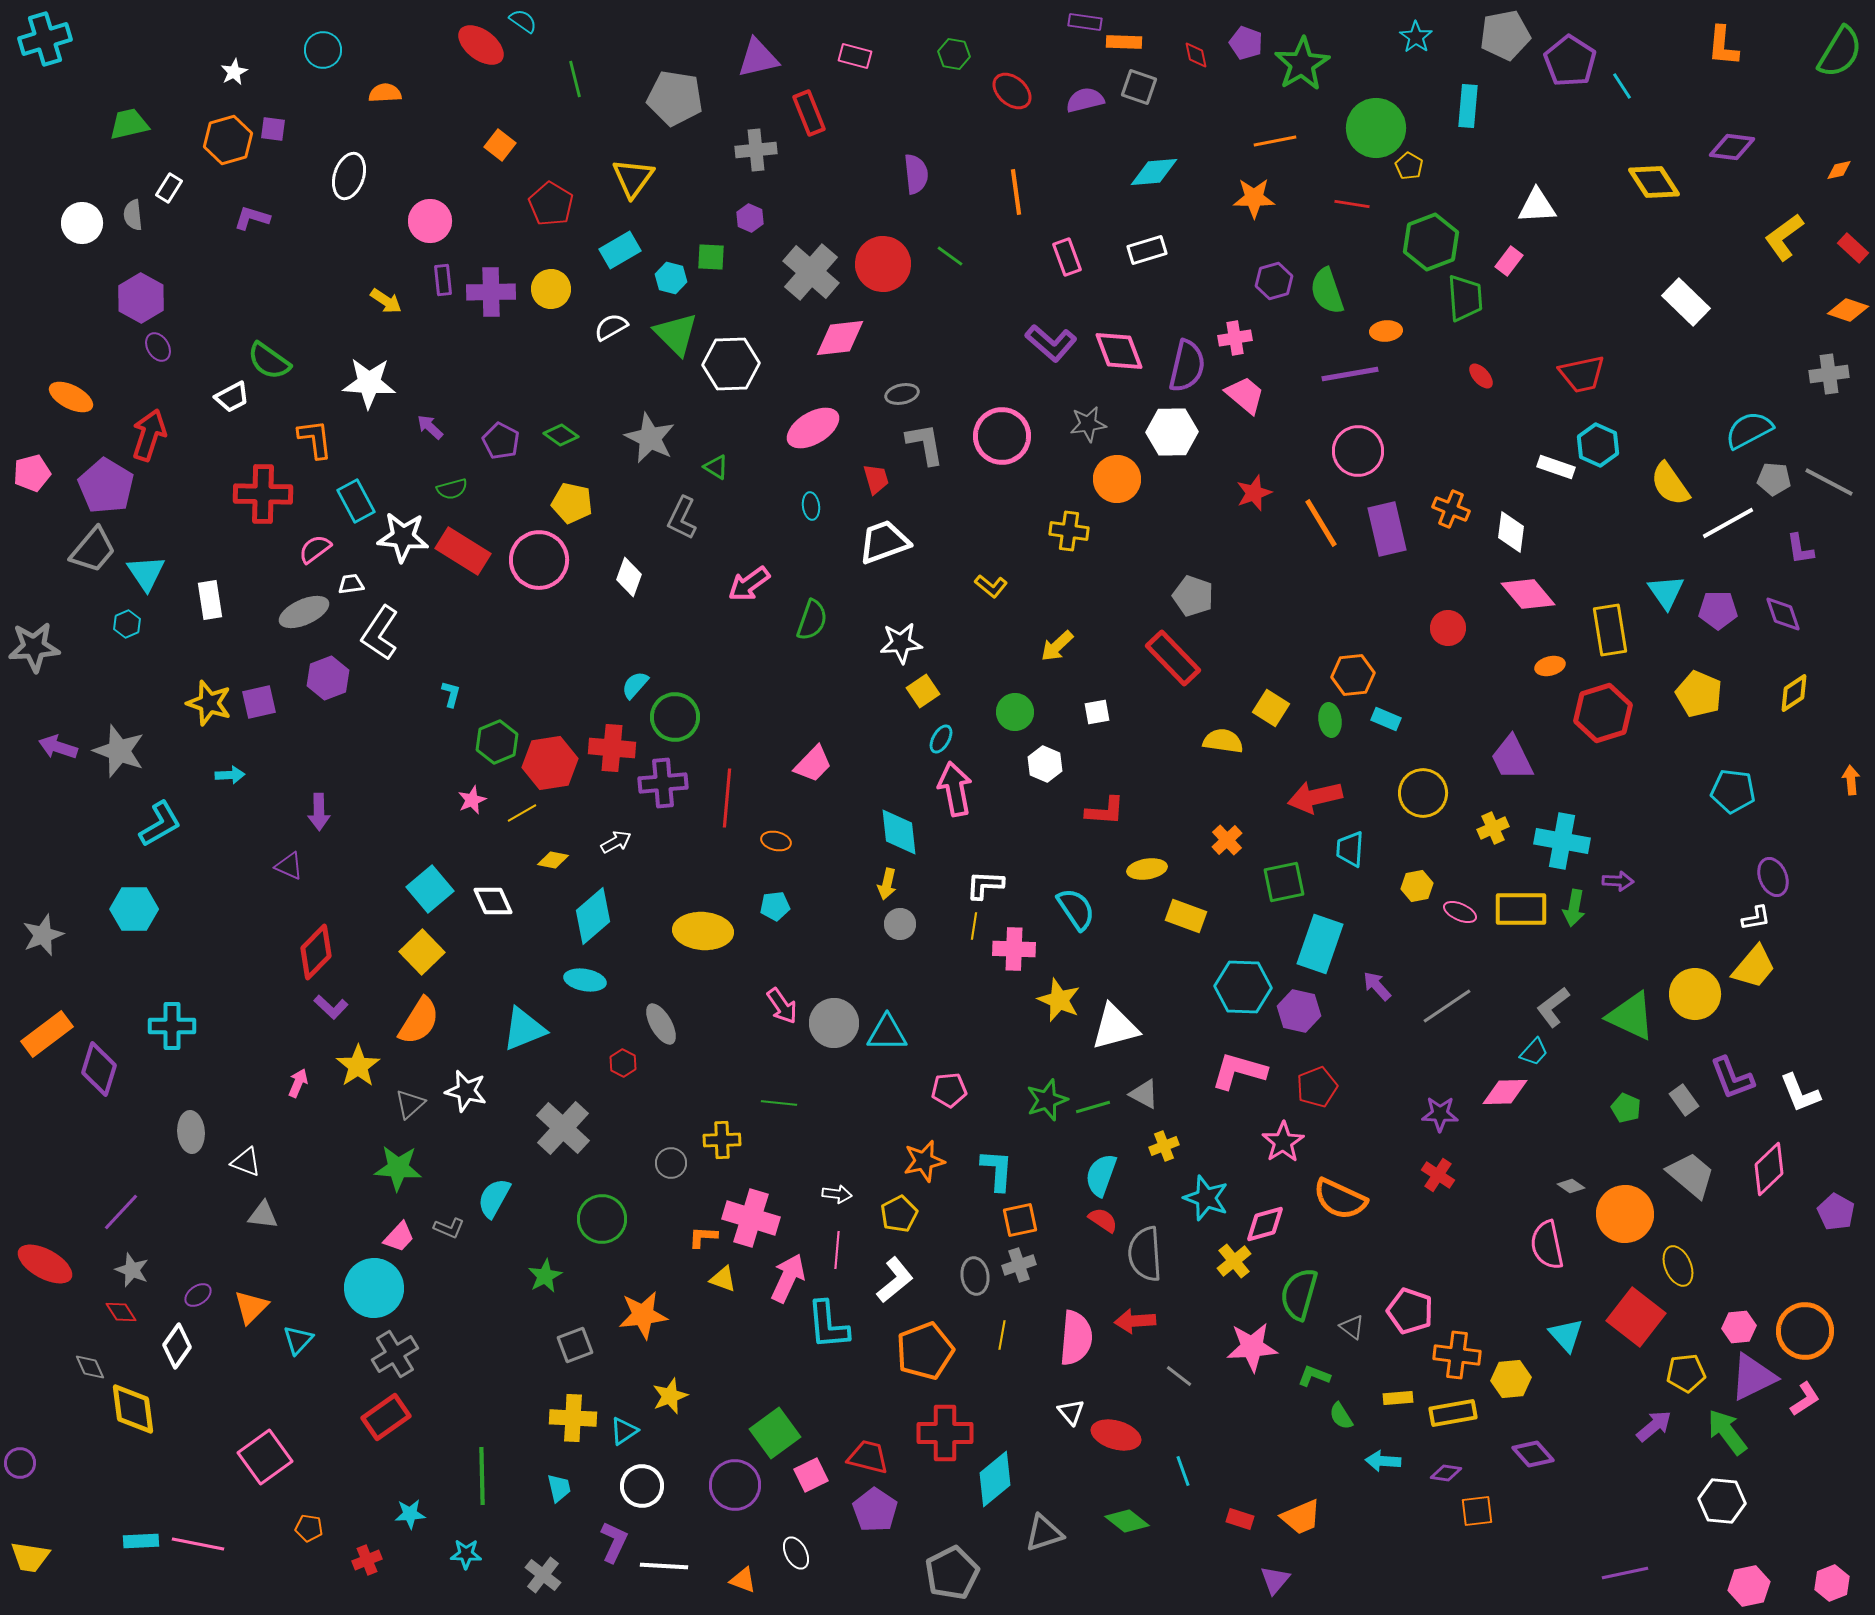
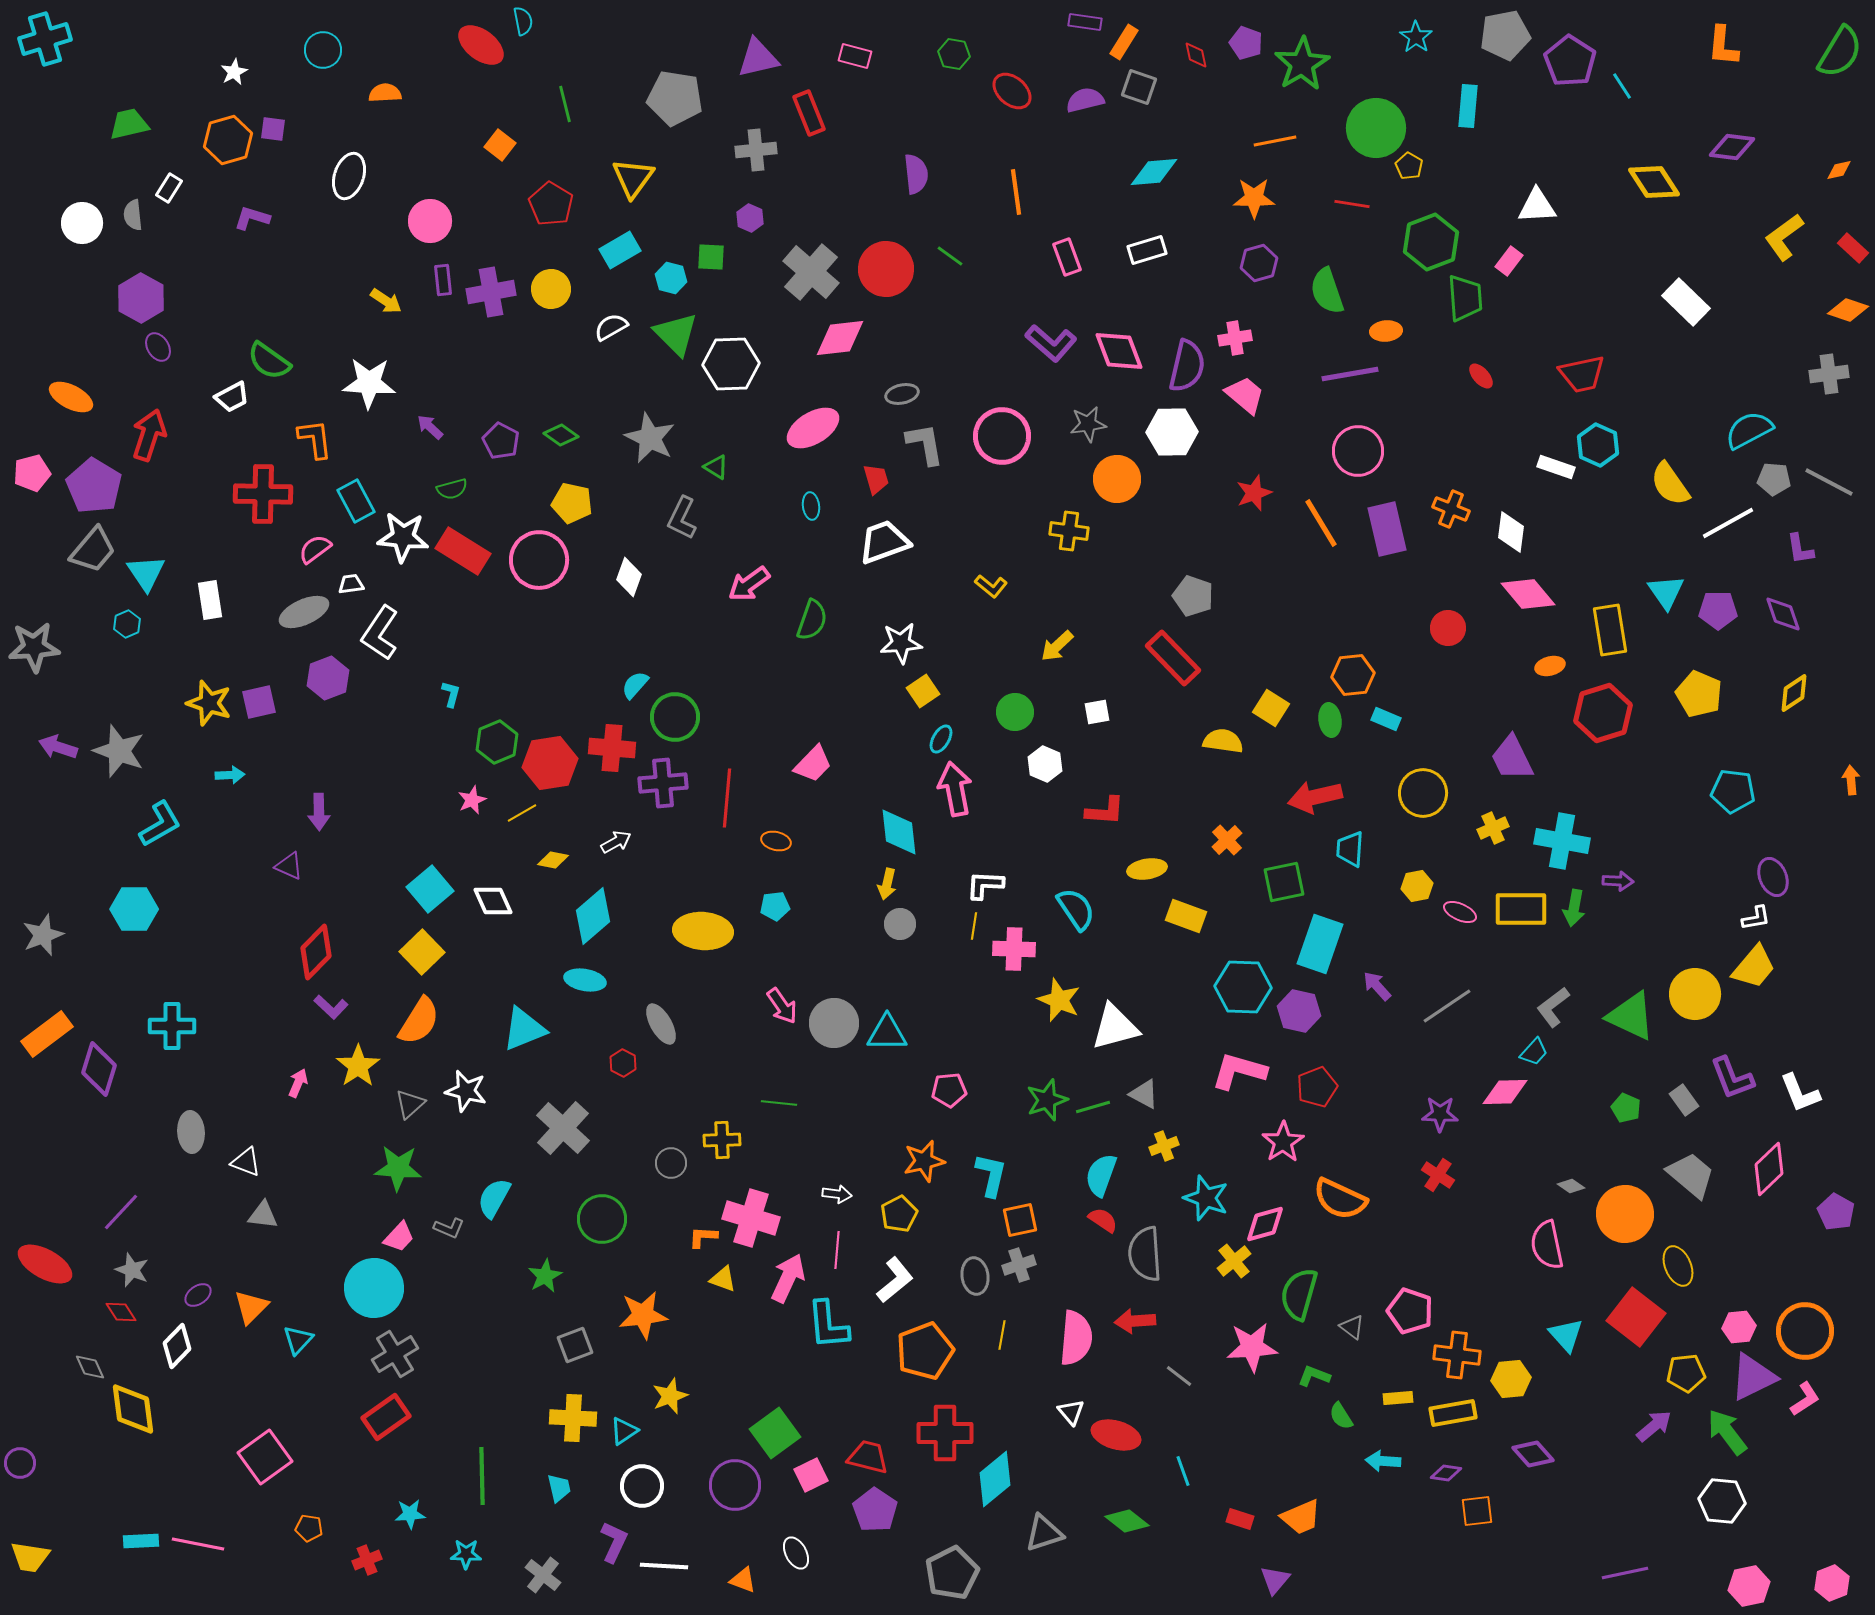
cyan semicircle at (523, 21): rotated 44 degrees clockwise
orange rectangle at (1124, 42): rotated 60 degrees counterclockwise
green line at (575, 79): moved 10 px left, 25 px down
red circle at (883, 264): moved 3 px right, 5 px down
purple hexagon at (1274, 281): moved 15 px left, 18 px up
purple cross at (491, 292): rotated 9 degrees counterclockwise
purple pentagon at (106, 486): moved 12 px left
cyan L-shape at (997, 1170): moved 6 px left, 5 px down; rotated 9 degrees clockwise
white diamond at (177, 1346): rotated 9 degrees clockwise
